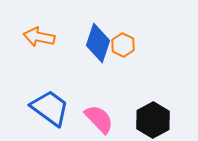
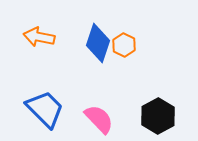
orange hexagon: moved 1 px right
blue trapezoid: moved 5 px left, 1 px down; rotated 9 degrees clockwise
black hexagon: moved 5 px right, 4 px up
